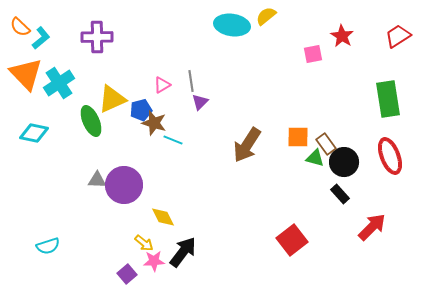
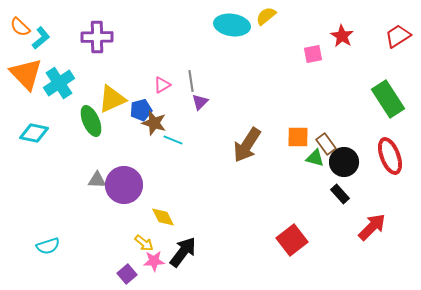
green rectangle: rotated 24 degrees counterclockwise
